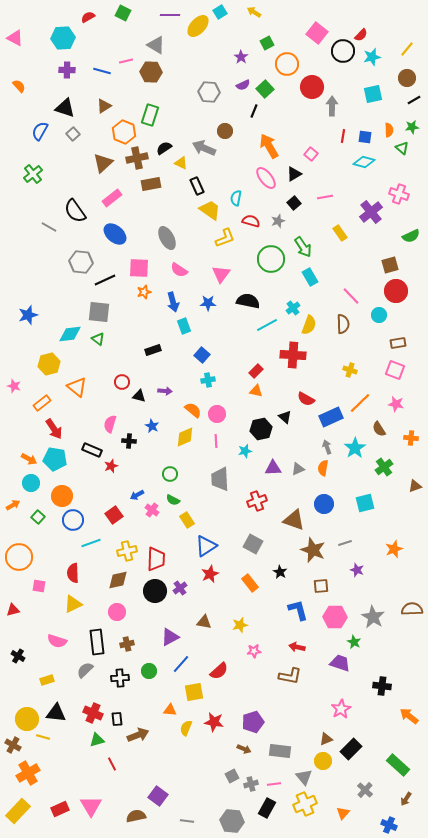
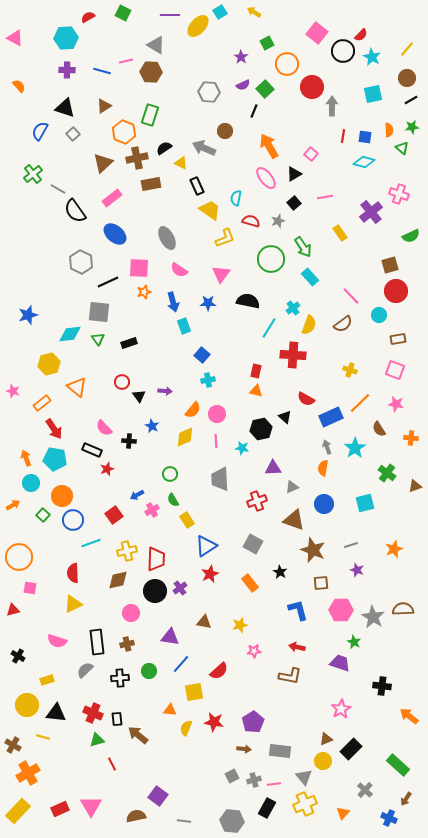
cyan hexagon at (63, 38): moved 3 px right
cyan star at (372, 57): rotated 30 degrees counterclockwise
black line at (414, 100): moved 3 px left
gray line at (49, 227): moved 9 px right, 38 px up
gray hexagon at (81, 262): rotated 20 degrees clockwise
cyan rectangle at (310, 277): rotated 12 degrees counterclockwise
black line at (105, 280): moved 3 px right, 2 px down
brown semicircle at (343, 324): rotated 54 degrees clockwise
cyan line at (267, 325): moved 2 px right, 3 px down; rotated 30 degrees counterclockwise
green triangle at (98, 339): rotated 16 degrees clockwise
brown rectangle at (398, 343): moved 4 px up
black rectangle at (153, 350): moved 24 px left, 7 px up
red rectangle at (256, 371): rotated 32 degrees counterclockwise
pink star at (14, 386): moved 1 px left, 5 px down
black triangle at (139, 396): rotated 40 degrees clockwise
orange semicircle at (193, 410): rotated 90 degrees clockwise
pink semicircle at (110, 424): moved 6 px left, 4 px down; rotated 60 degrees counterclockwise
cyan star at (245, 451): moved 3 px left, 3 px up; rotated 24 degrees clockwise
orange arrow at (29, 459): moved 3 px left, 1 px up; rotated 140 degrees counterclockwise
red star at (111, 466): moved 4 px left, 3 px down
green cross at (384, 467): moved 3 px right, 6 px down; rotated 18 degrees counterclockwise
gray triangle at (298, 469): moved 6 px left, 18 px down
green semicircle at (173, 500): rotated 32 degrees clockwise
pink cross at (152, 510): rotated 24 degrees clockwise
green square at (38, 517): moved 5 px right, 2 px up
gray line at (345, 543): moved 6 px right, 2 px down
pink square at (39, 586): moved 9 px left, 2 px down
brown square at (321, 586): moved 3 px up
brown semicircle at (412, 609): moved 9 px left
pink circle at (117, 612): moved 14 px right, 1 px down
pink hexagon at (335, 617): moved 6 px right, 7 px up
purple triangle at (170, 637): rotated 36 degrees clockwise
yellow circle at (27, 719): moved 14 px up
purple pentagon at (253, 722): rotated 15 degrees counterclockwise
brown arrow at (138, 735): rotated 120 degrees counterclockwise
brown arrow at (244, 749): rotated 16 degrees counterclockwise
gray cross at (251, 784): moved 3 px right, 4 px up
gray line at (187, 821): moved 3 px left
blue cross at (389, 825): moved 7 px up
